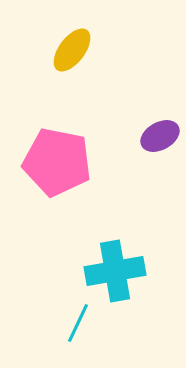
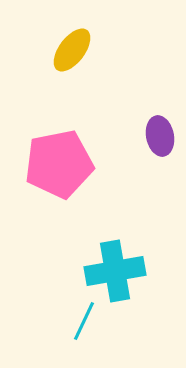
purple ellipse: rotated 72 degrees counterclockwise
pink pentagon: moved 2 px right, 2 px down; rotated 22 degrees counterclockwise
cyan line: moved 6 px right, 2 px up
